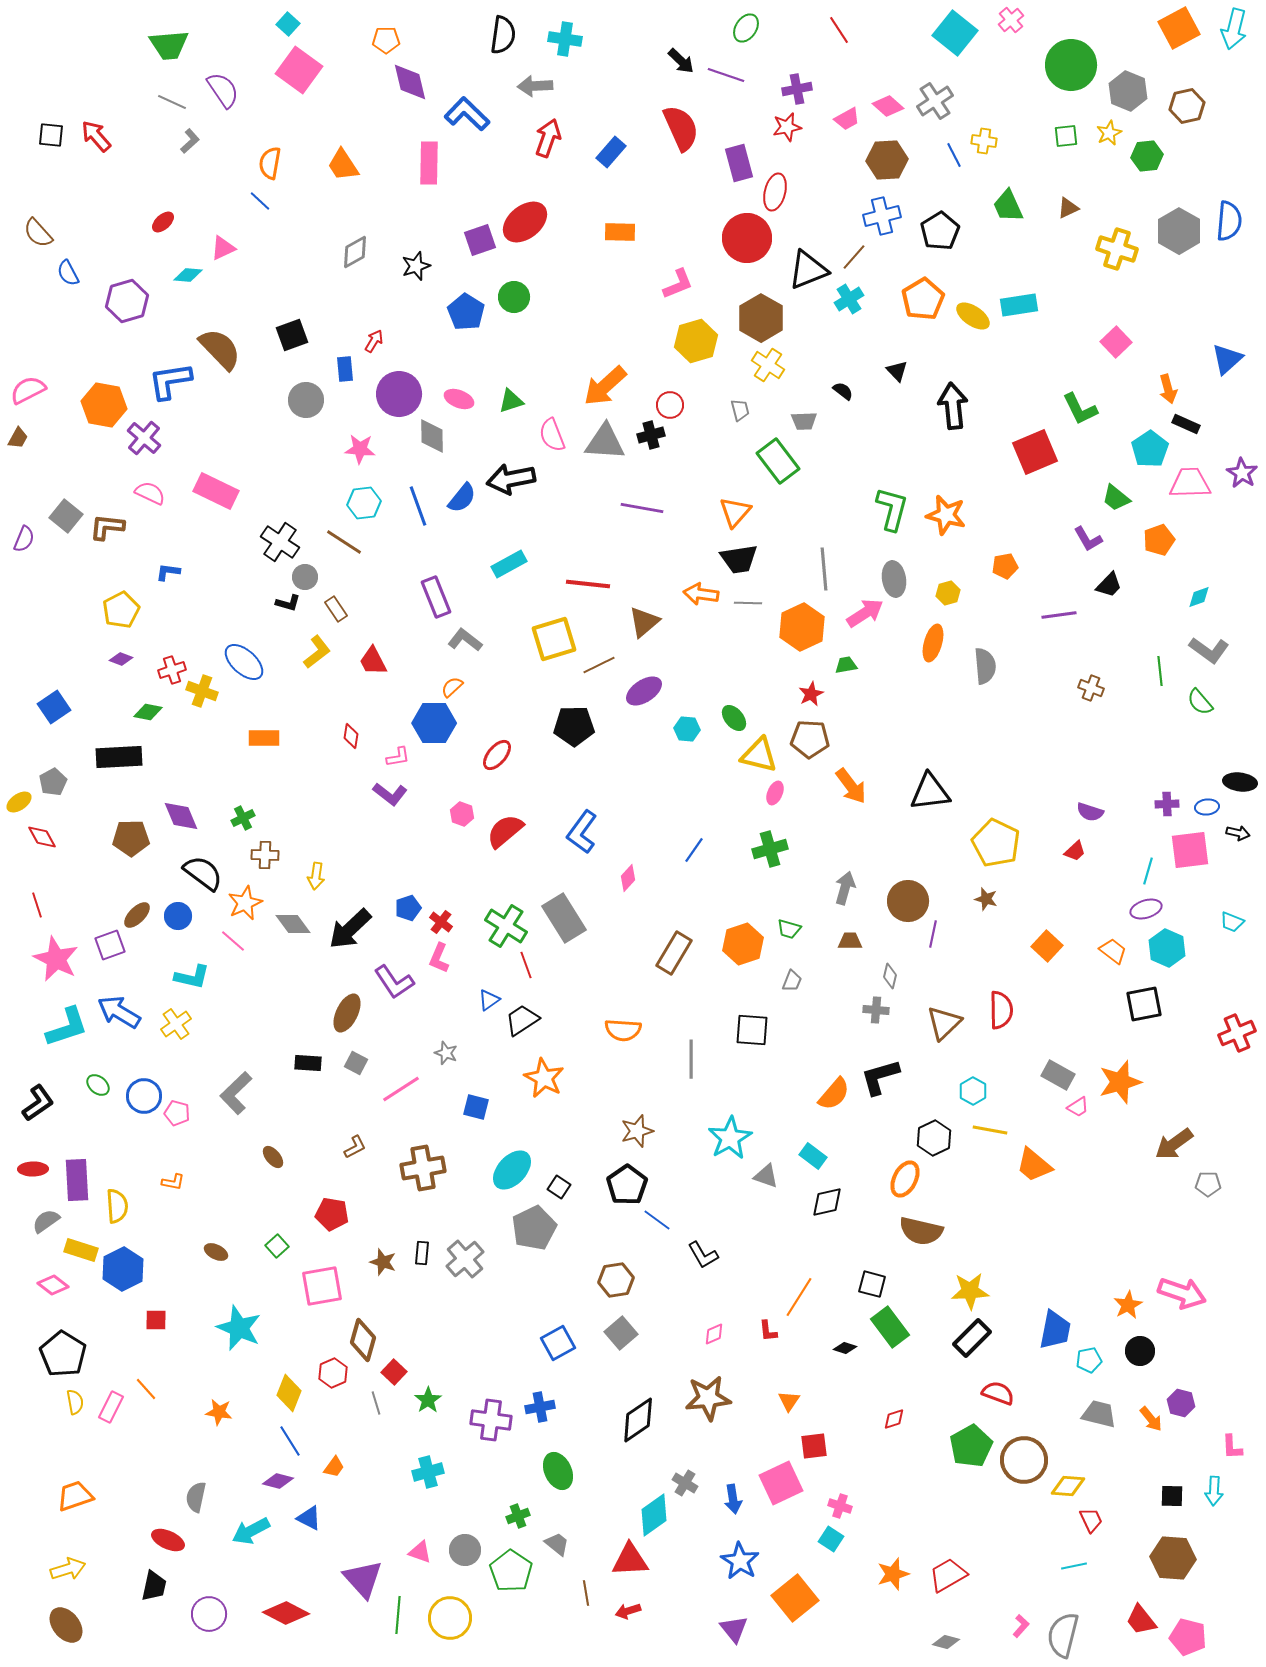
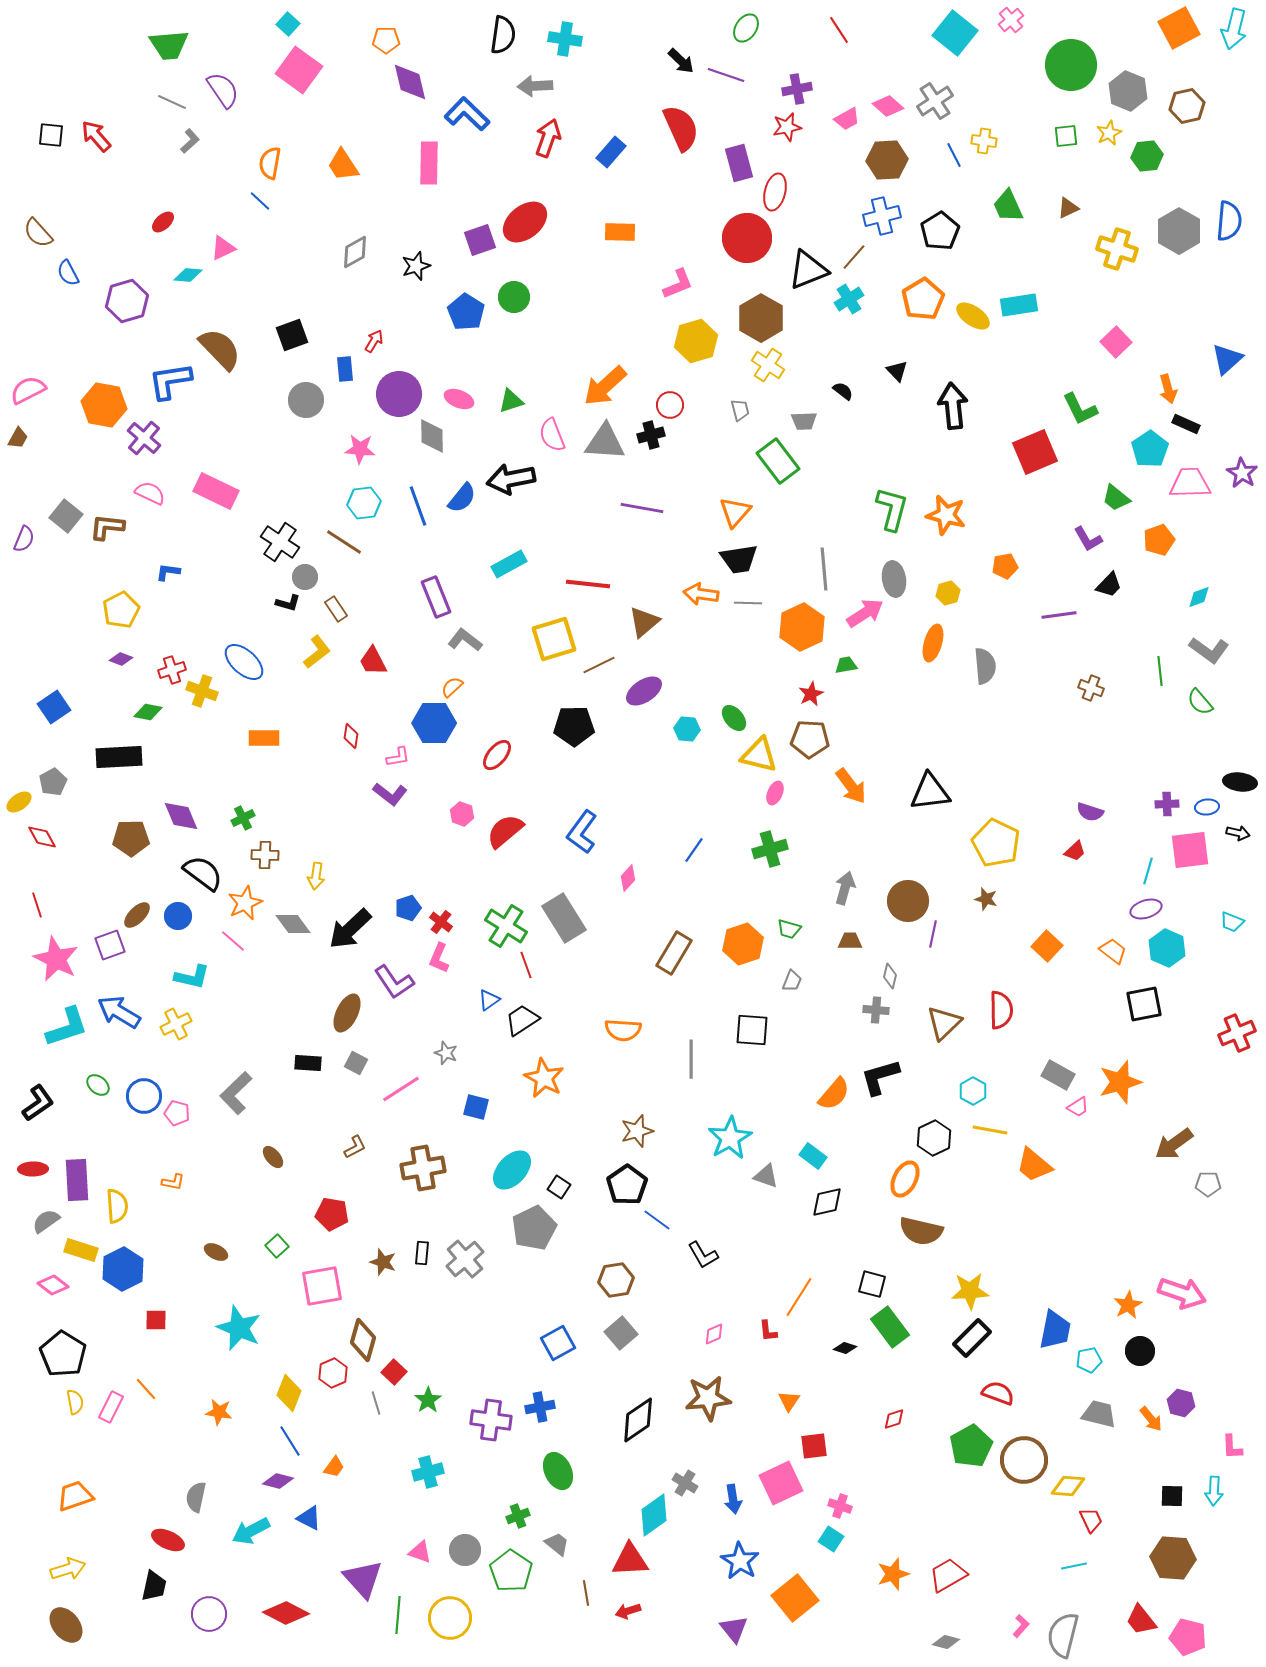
yellow cross at (176, 1024): rotated 8 degrees clockwise
